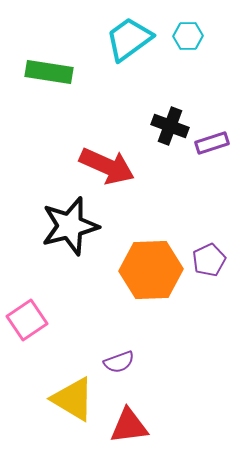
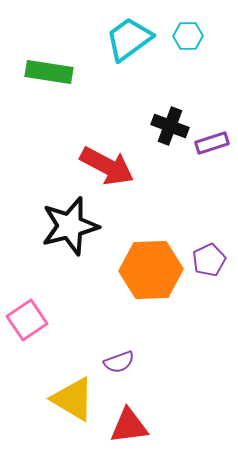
red arrow: rotated 4 degrees clockwise
